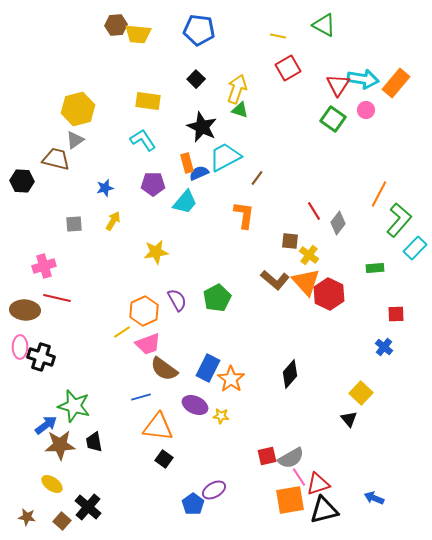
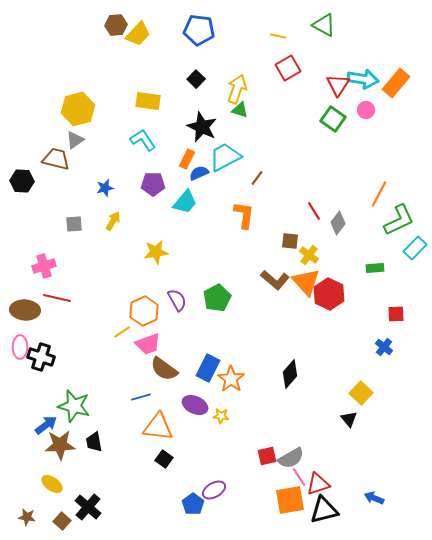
yellow trapezoid at (138, 34): rotated 52 degrees counterclockwise
orange rectangle at (187, 163): moved 4 px up; rotated 42 degrees clockwise
green L-shape at (399, 220): rotated 24 degrees clockwise
